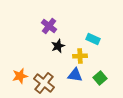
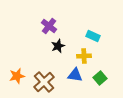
cyan rectangle: moved 3 px up
yellow cross: moved 4 px right
orange star: moved 3 px left
brown cross: moved 1 px up; rotated 10 degrees clockwise
